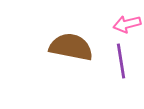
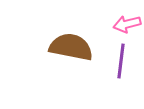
purple line: rotated 16 degrees clockwise
